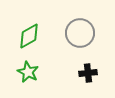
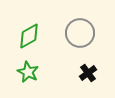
black cross: rotated 30 degrees counterclockwise
